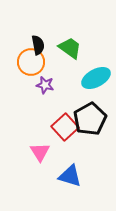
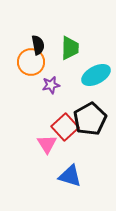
green trapezoid: rotated 55 degrees clockwise
cyan ellipse: moved 3 px up
purple star: moved 6 px right; rotated 24 degrees counterclockwise
pink triangle: moved 7 px right, 8 px up
